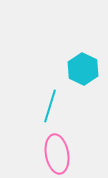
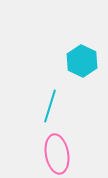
cyan hexagon: moved 1 px left, 8 px up
